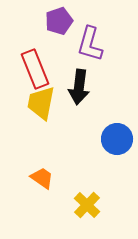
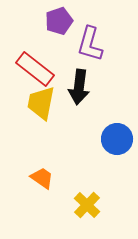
red rectangle: rotated 30 degrees counterclockwise
